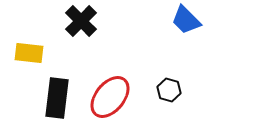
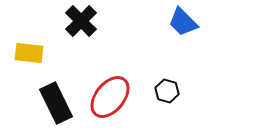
blue trapezoid: moved 3 px left, 2 px down
black hexagon: moved 2 px left, 1 px down
black rectangle: moved 1 px left, 5 px down; rotated 33 degrees counterclockwise
